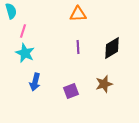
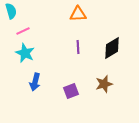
pink line: rotated 48 degrees clockwise
